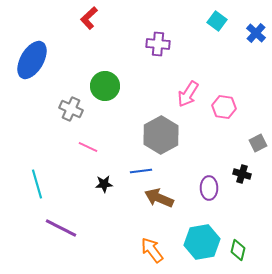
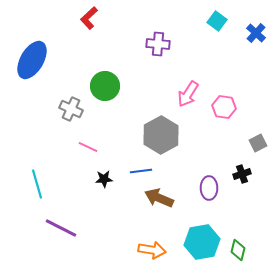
black cross: rotated 36 degrees counterclockwise
black star: moved 5 px up
orange arrow: rotated 136 degrees clockwise
